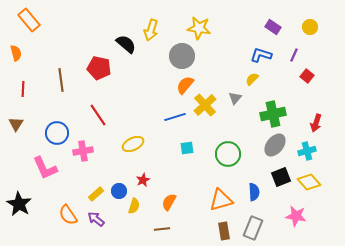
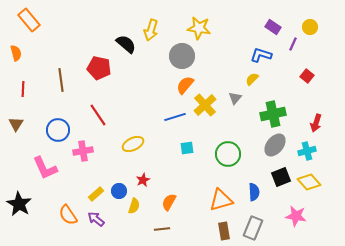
purple line at (294, 55): moved 1 px left, 11 px up
blue circle at (57, 133): moved 1 px right, 3 px up
